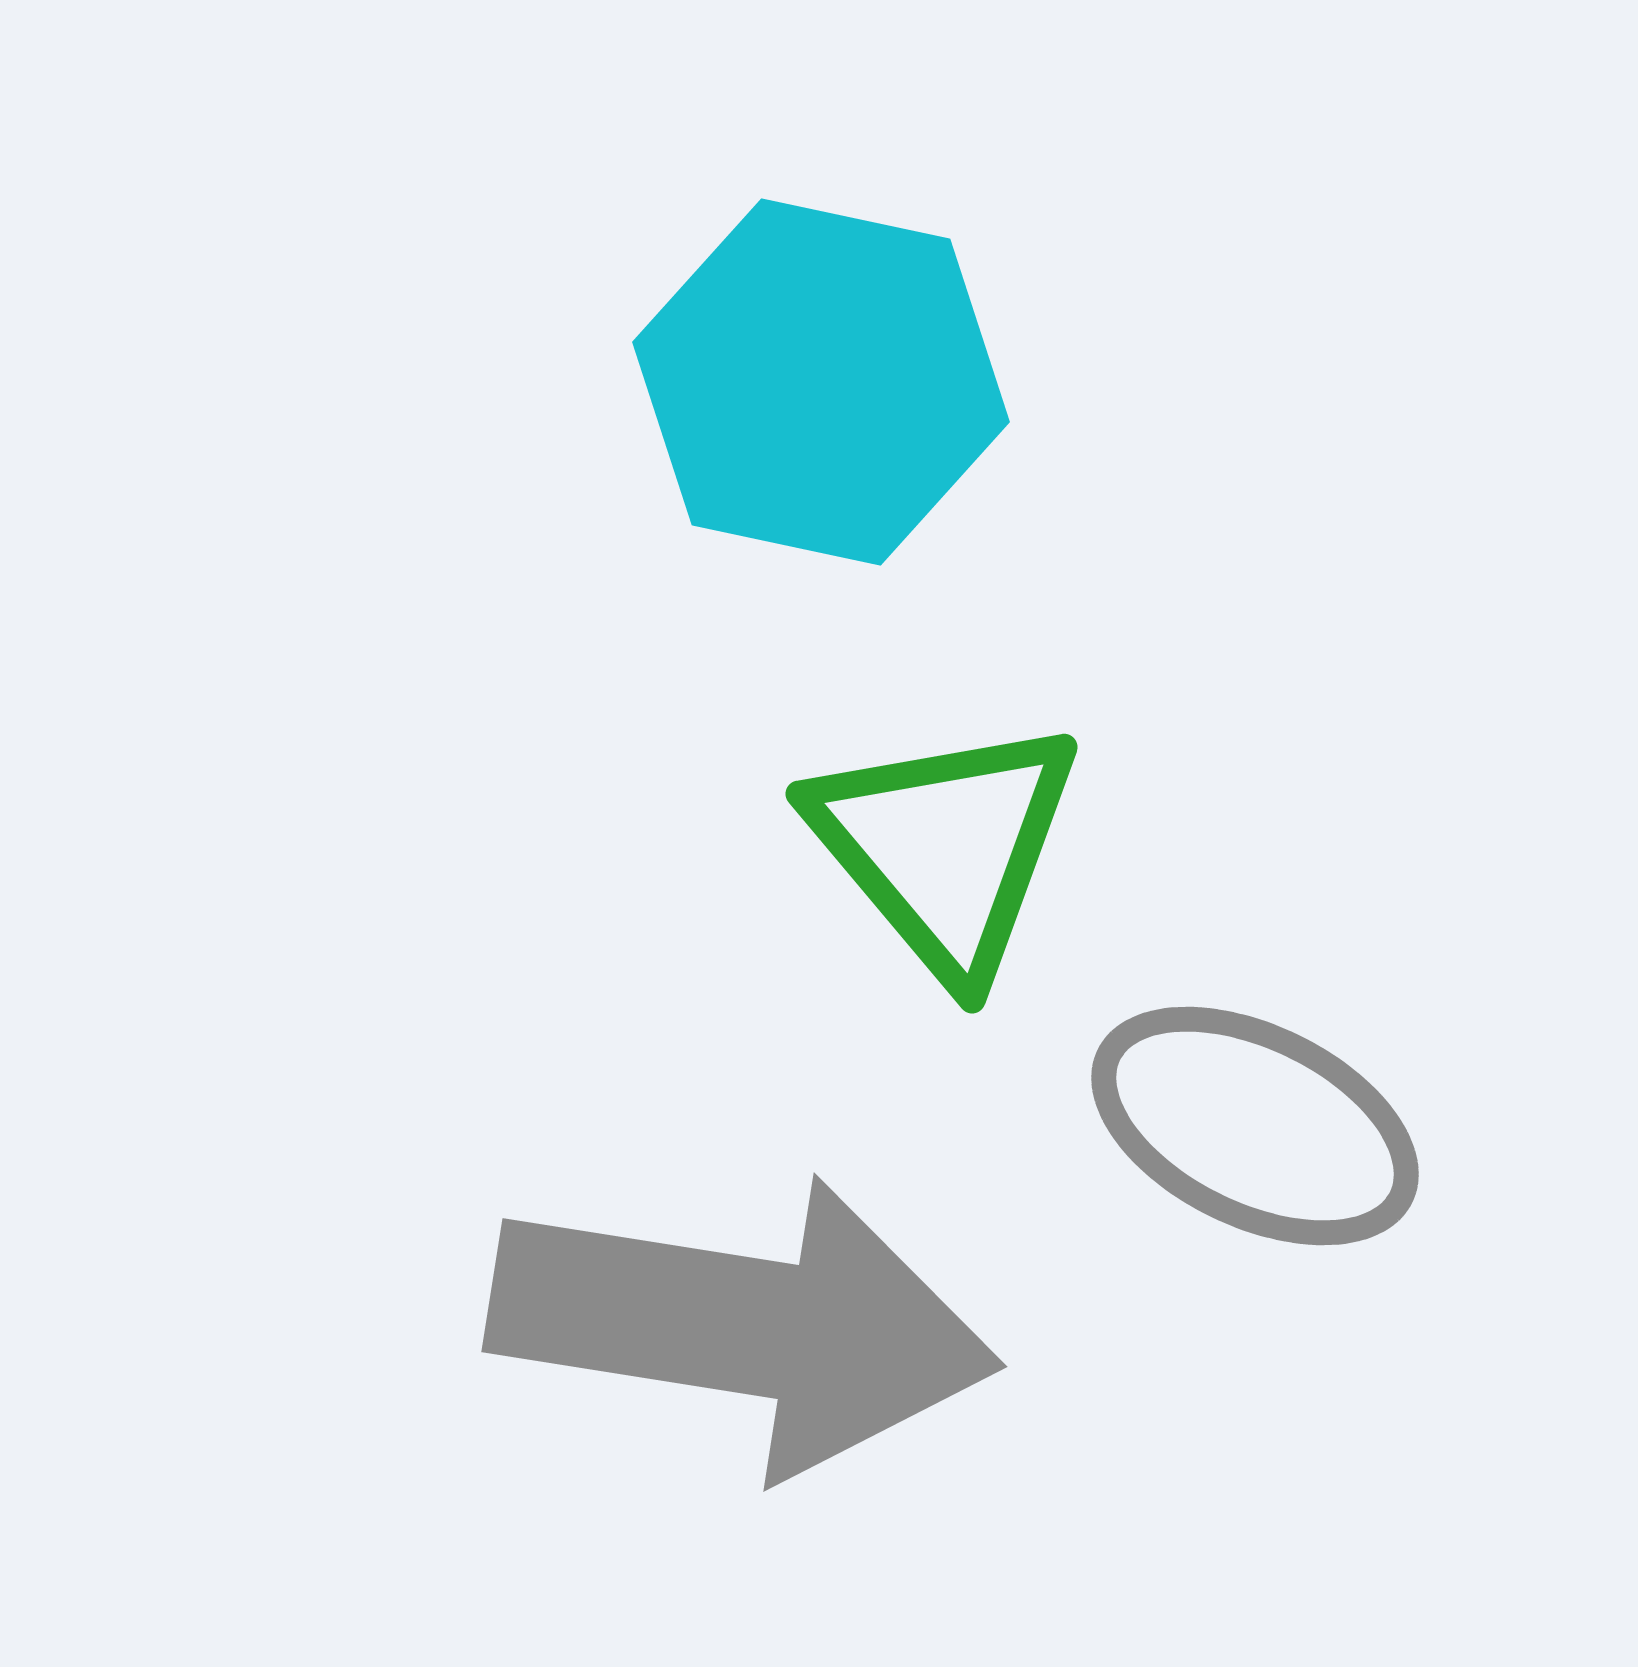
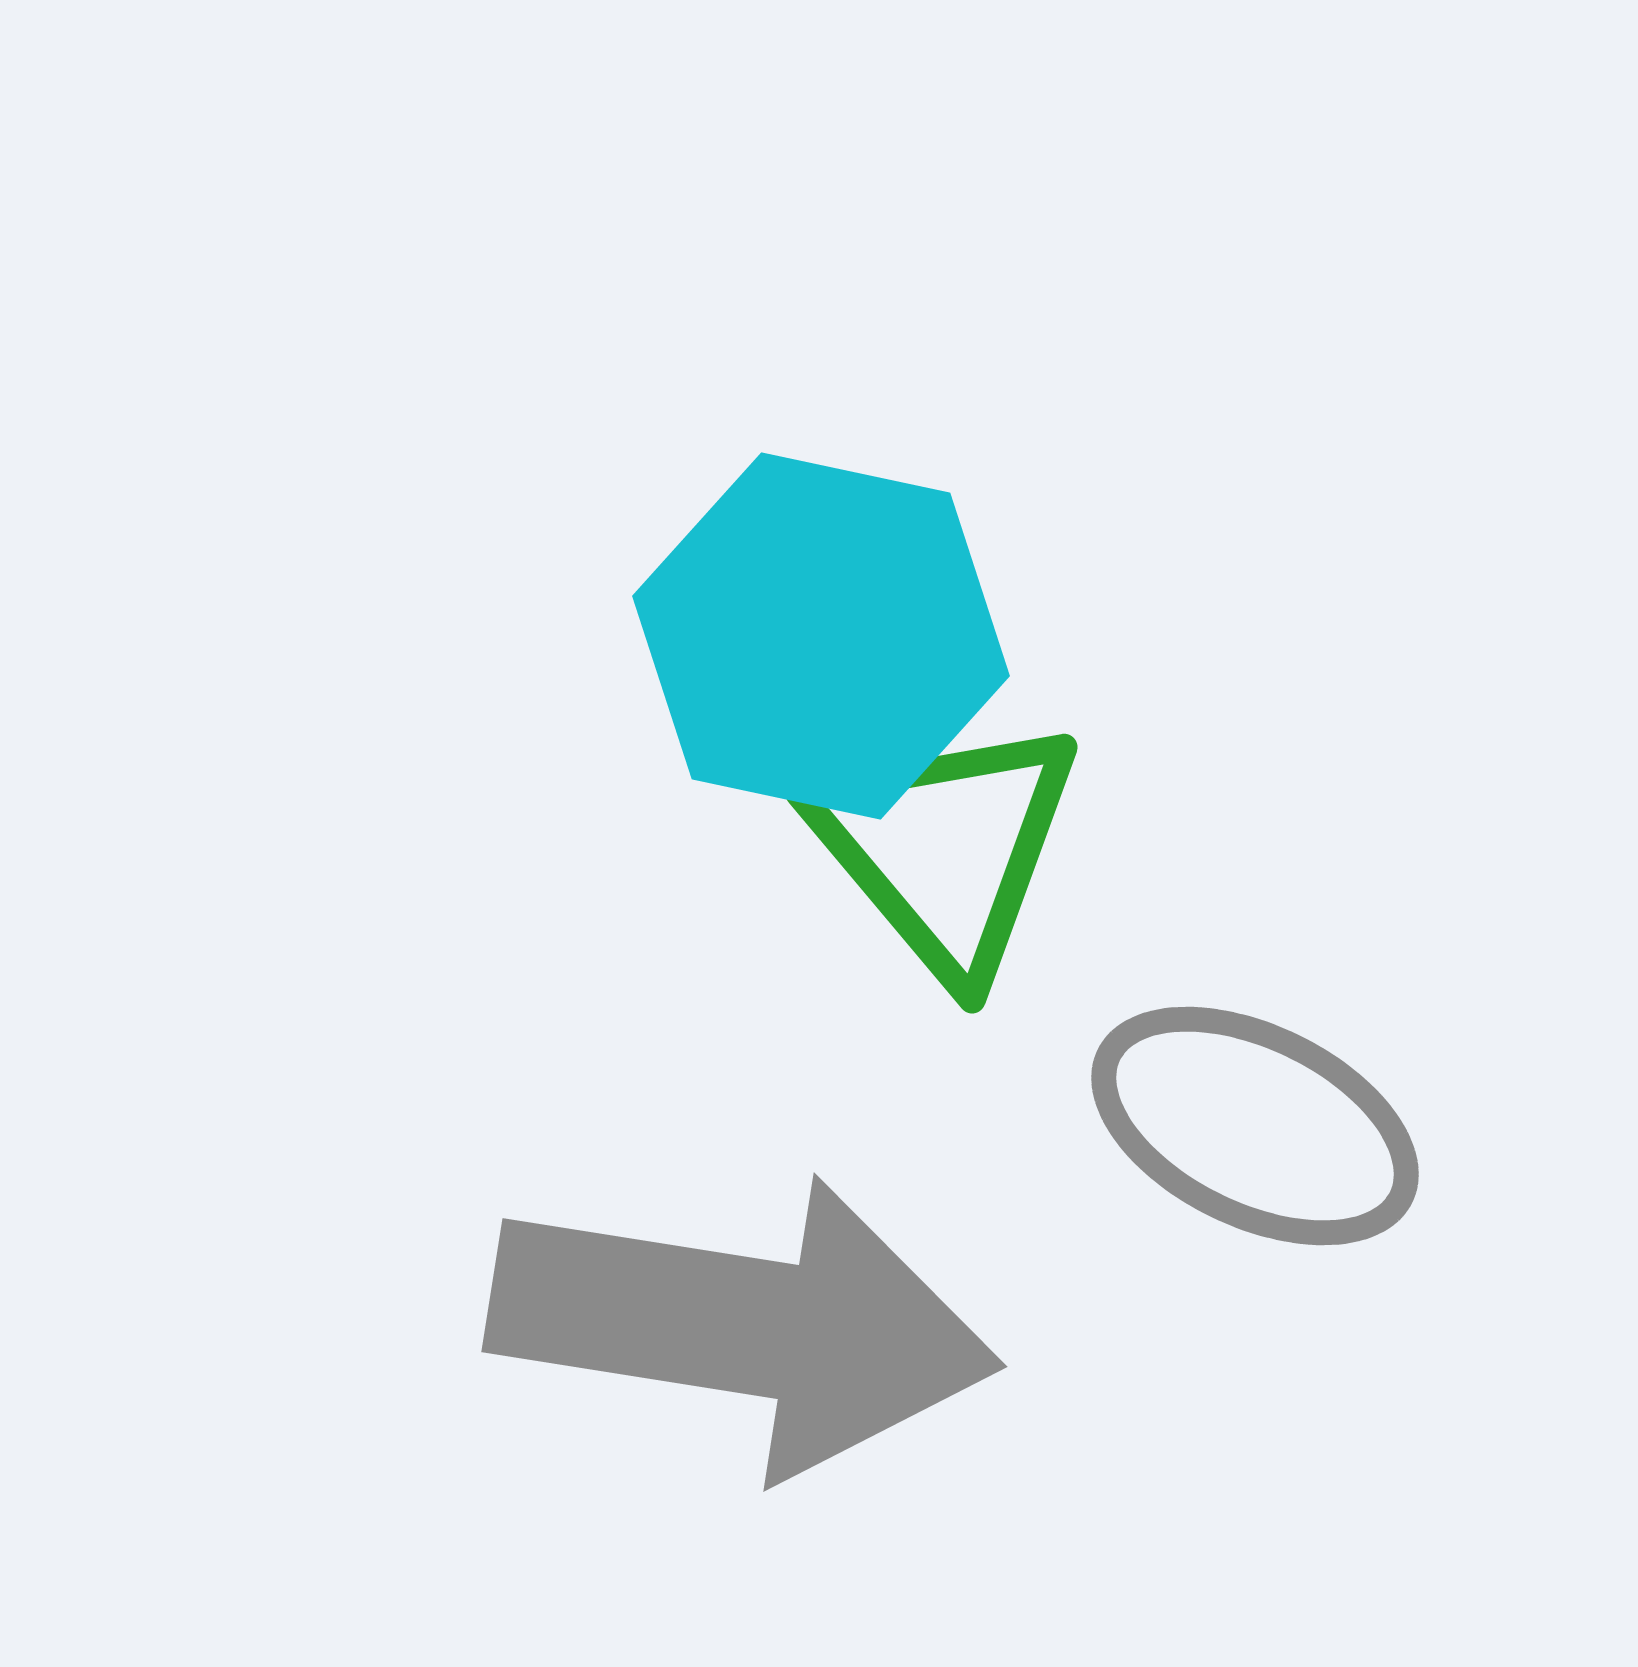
cyan hexagon: moved 254 px down
